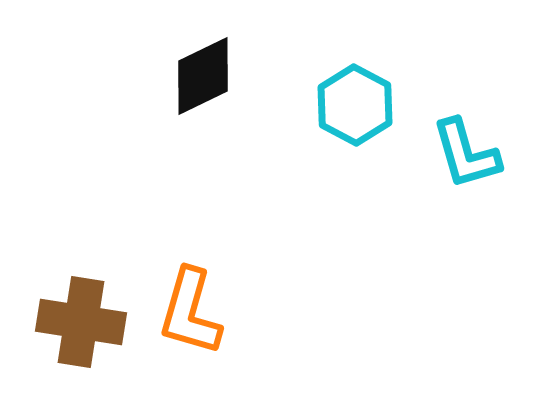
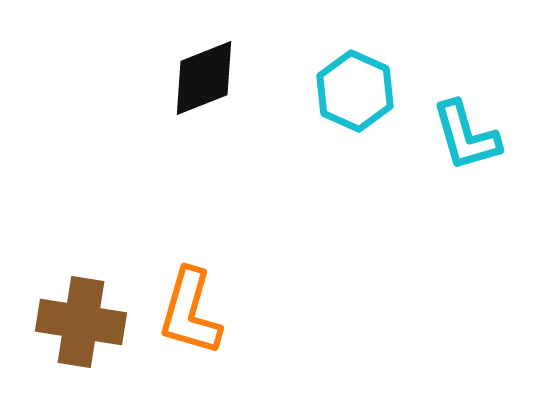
black diamond: moved 1 px right, 2 px down; rotated 4 degrees clockwise
cyan hexagon: moved 14 px up; rotated 4 degrees counterclockwise
cyan L-shape: moved 18 px up
